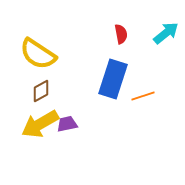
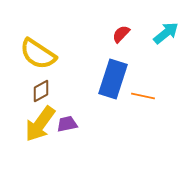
red semicircle: rotated 126 degrees counterclockwise
orange line: rotated 30 degrees clockwise
yellow arrow: rotated 24 degrees counterclockwise
